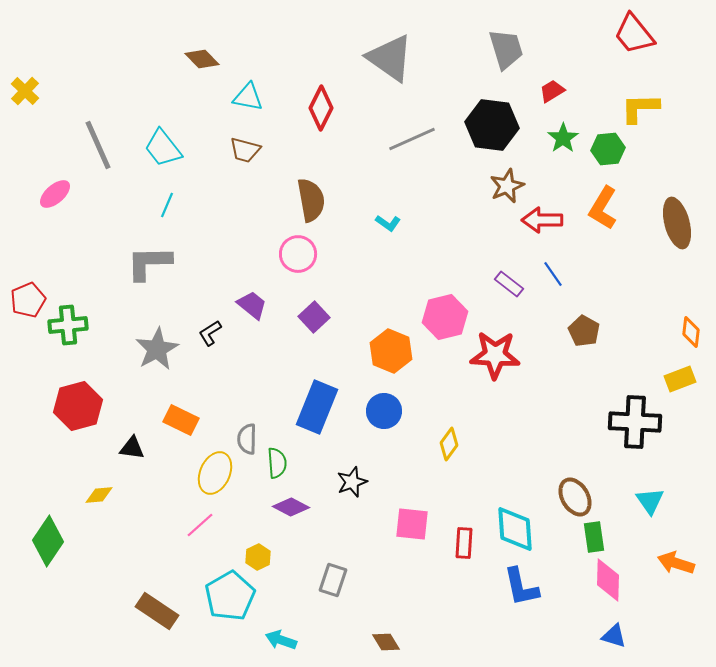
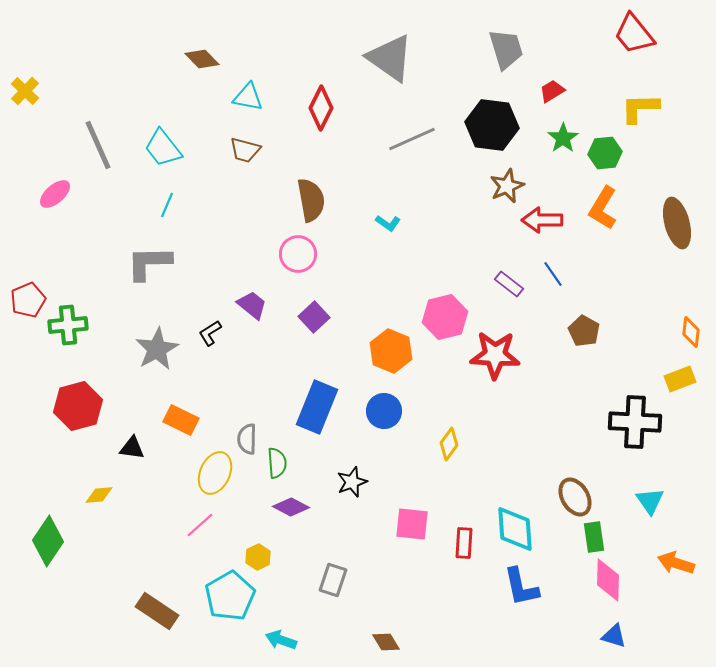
green hexagon at (608, 149): moved 3 px left, 4 px down
